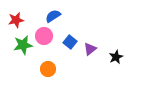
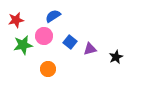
purple triangle: rotated 24 degrees clockwise
